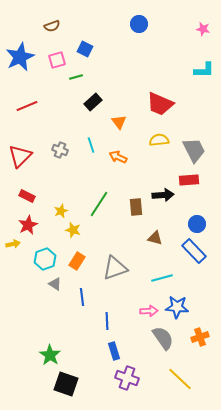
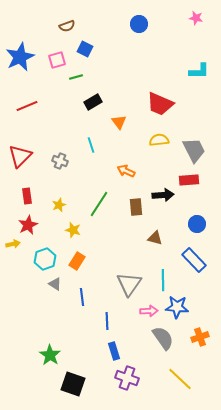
brown semicircle at (52, 26): moved 15 px right
pink star at (203, 29): moved 7 px left, 11 px up
cyan L-shape at (204, 70): moved 5 px left, 1 px down
black rectangle at (93, 102): rotated 12 degrees clockwise
gray cross at (60, 150): moved 11 px down
orange arrow at (118, 157): moved 8 px right, 14 px down
red rectangle at (27, 196): rotated 56 degrees clockwise
yellow star at (61, 211): moved 2 px left, 6 px up
blue rectangle at (194, 251): moved 9 px down
gray triangle at (115, 268): moved 14 px right, 16 px down; rotated 36 degrees counterclockwise
cyan line at (162, 278): moved 1 px right, 2 px down; rotated 75 degrees counterclockwise
black square at (66, 384): moved 7 px right
